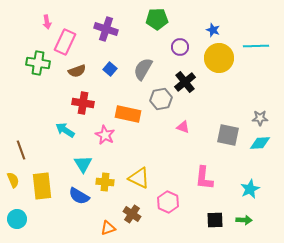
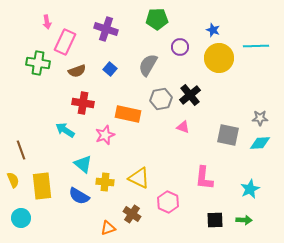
gray semicircle: moved 5 px right, 4 px up
black cross: moved 5 px right, 13 px down
pink star: rotated 24 degrees clockwise
cyan triangle: rotated 18 degrees counterclockwise
cyan circle: moved 4 px right, 1 px up
